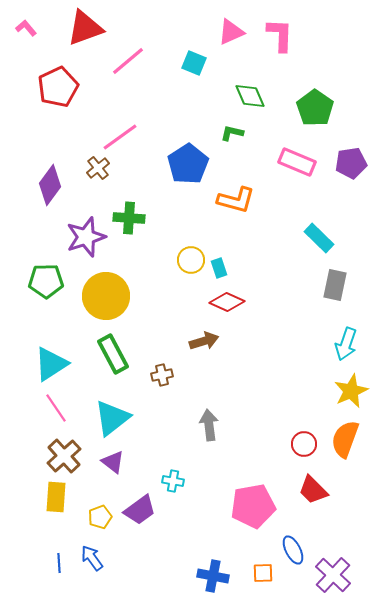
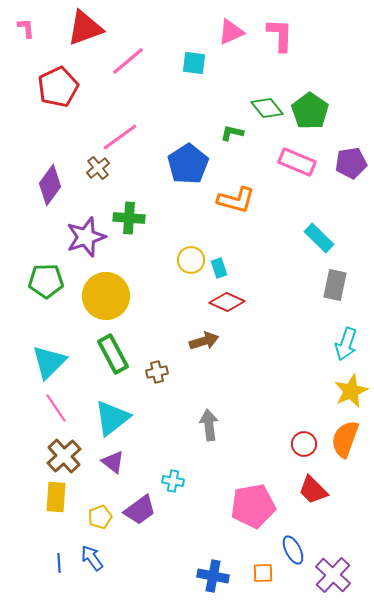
pink L-shape at (26, 28): rotated 35 degrees clockwise
cyan square at (194, 63): rotated 15 degrees counterclockwise
green diamond at (250, 96): moved 17 px right, 12 px down; rotated 16 degrees counterclockwise
green pentagon at (315, 108): moved 5 px left, 3 px down
cyan triangle at (51, 364): moved 2 px left, 2 px up; rotated 12 degrees counterclockwise
brown cross at (162, 375): moved 5 px left, 3 px up
